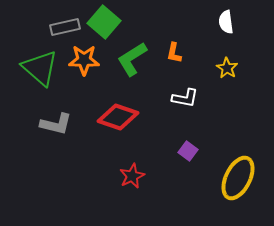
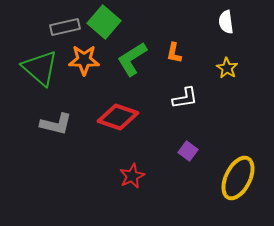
white L-shape: rotated 20 degrees counterclockwise
